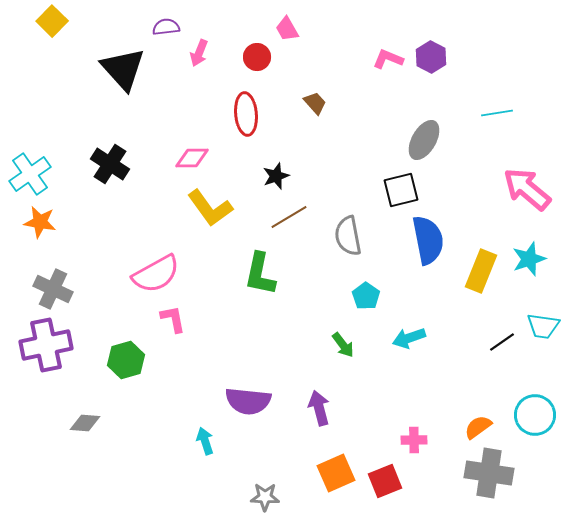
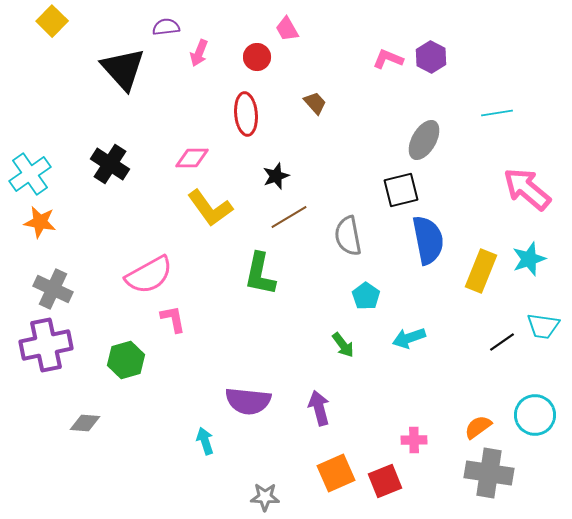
pink semicircle at (156, 274): moved 7 px left, 1 px down
